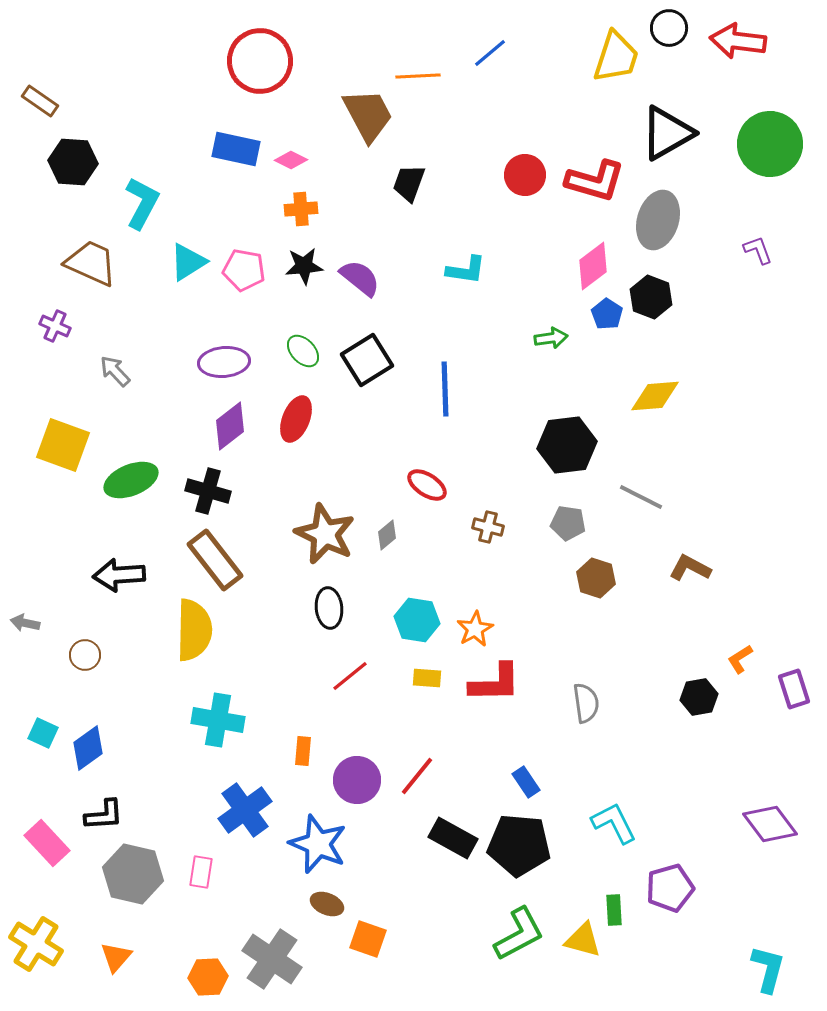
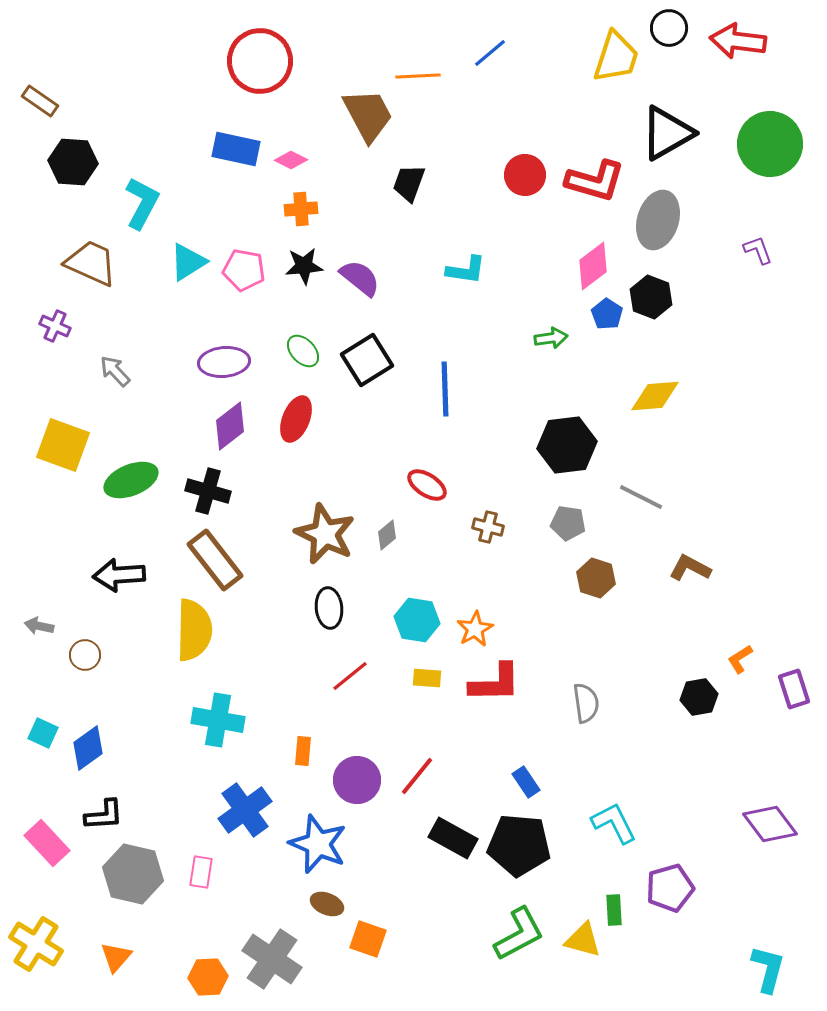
gray arrow at (25, 623): moved 14 px right, 3 px down
